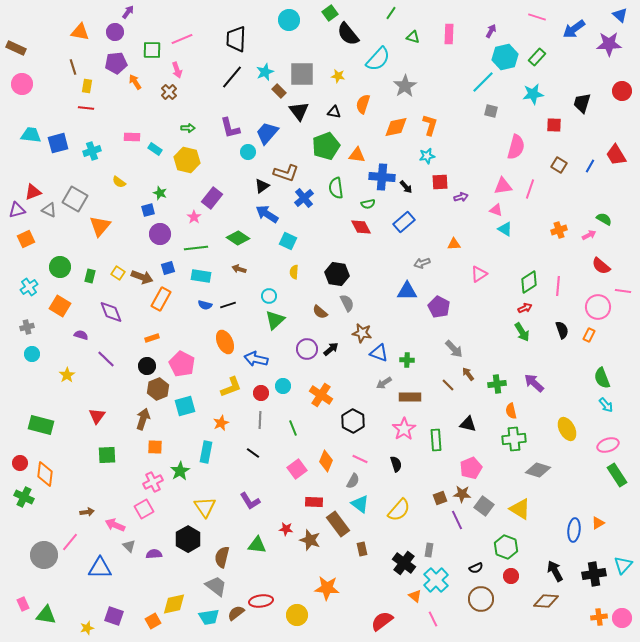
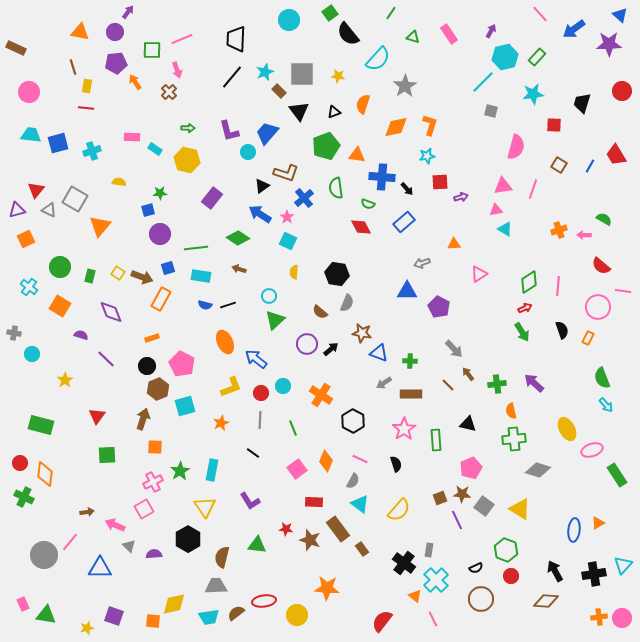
pink line at (537, 17): moved 3 px right, 3 px up; rotated 30 degrees clockwise
pink rectangle at (449, 34): rotated 36 degrees counterclockwise
pink circle at (22, 84): moved 7 px right, 8 px down
black triangle at (334, 112): rotated 32 degrees counterclockwise
purple L-shape at (230, 128): moved 1 px left, 3 px down
yellow semicircle at (119, 182): rotated 152 degrees clockwise
black arrow at (406, 187): moved 1 px right, 2 px down
pink line at (530, 189): moved 3 px right
red triangle at (33, 192): moved 3 px right, 2 px up; rotated 30 degrees counterclockwise
green star at (160, 193): rotated 24 degrees counterclockwise
green semicircle at (368, 204): rotated 32 degrees clockwise
pink triangle at (496, 210): rotated 32 degrees counterclockwise
blue arrow at (267, 214): moved 7 px left
pink star at (194, 217): moved 93 px right
pink arrow at (589, 235): moved 5 px left; rotated 152 degrees counterclockwise
cyan cross at (29, 287): rotated 18 degrees counterclockwise
gray semicircle at (347, 303): rotated 48 degrees clockwise
gray cross at (27, 327): moved 13 px left, 6 px down; rotated 24 degrees clockwise
orange rectangle at (589, 335): moved 1 px left, 3 px down
purple circle at (307, 349): moved 5 px up
blue arrow at (256, 359): rotated 25 degrees clockwise
green cross at (407, 360): moved 3 px right, 1 px down
yellow star at (67, 375): moved 2 px left, 5 px down
brown rectangle at (410, 397): moved 1 px right, 3 px up
pink ellipse at (608, 445): moved 16 px left, 5 px down
cyan rectangle at (206, 452): moved 6 px right, 18 px down
brown rectangle at (338, 524): moved 5 px down
green hexagon at (506, 547): moved 3 px down
brown rectangle at (362, 549): rotated 24 degrees counterclockwise
gray trapezoid at (216, 586): rotated 40 degrees counterclockwise
red ellipse at (261, 601): moved 3 px right
orange square at (153, 621): rotated 35 degrees clockwise
red semicircle at (382, 621): rotated 15 degrees counterclockwise
